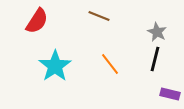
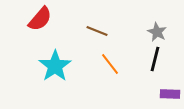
brown line: moved 2 px left, 15 px down
red semicircle: moved 3 px right, 2 px up; rotated 8 degrees clockwise
purple rectangle: rotated 12 degrees counterclockwise
